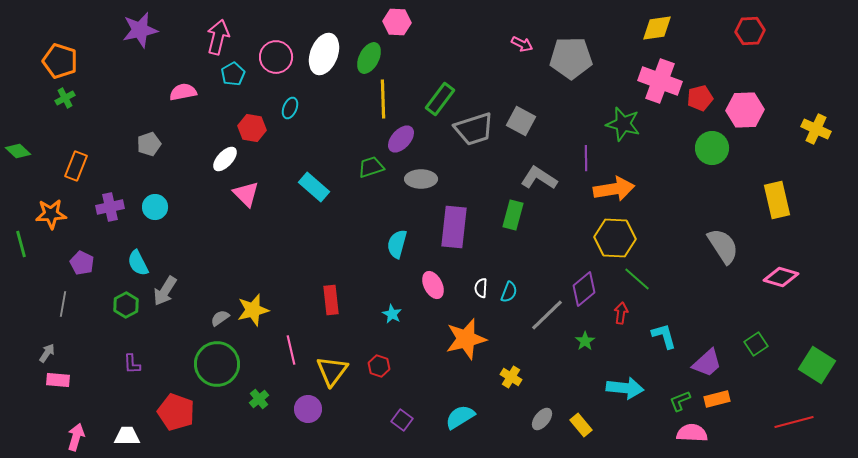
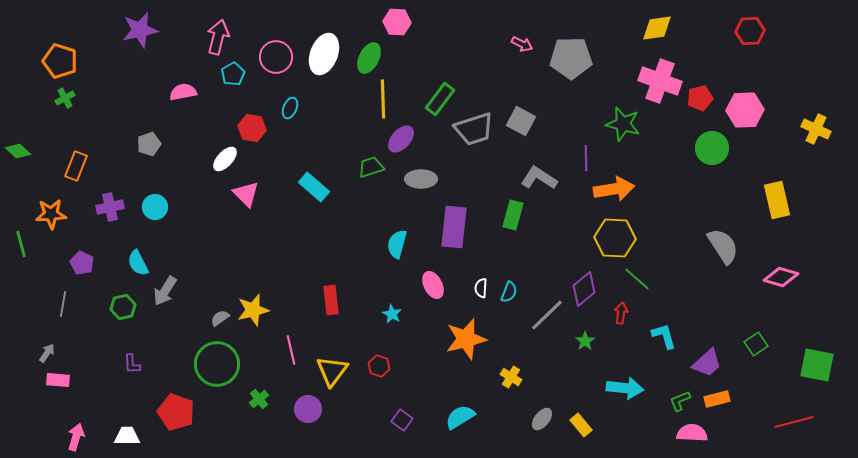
green hexagon at (126, 305): moved 3 px left, 2 px down; rotated 15 degrees clockwise
green square at (817, 365): rotated 21 degrees counterclockwise
